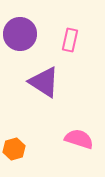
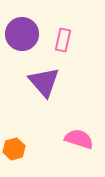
purple circle: moved 2 px right
pink rectangle: moved 7 px left
purple triangle: rotated 16 degrees clockwise
